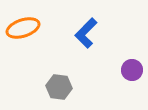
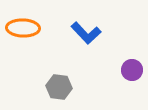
orange ellipse: rotated 20 degrees clockwise
blue L-shape: rotated 88 degrees counterclockwise
